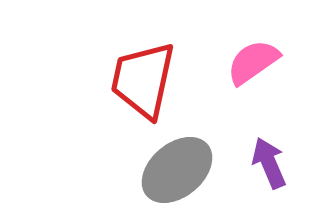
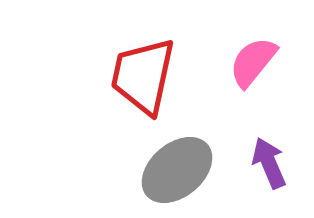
pink semicircle: rotated 16 degrees counterclockwise
red trapezoid: moved 4 px up
